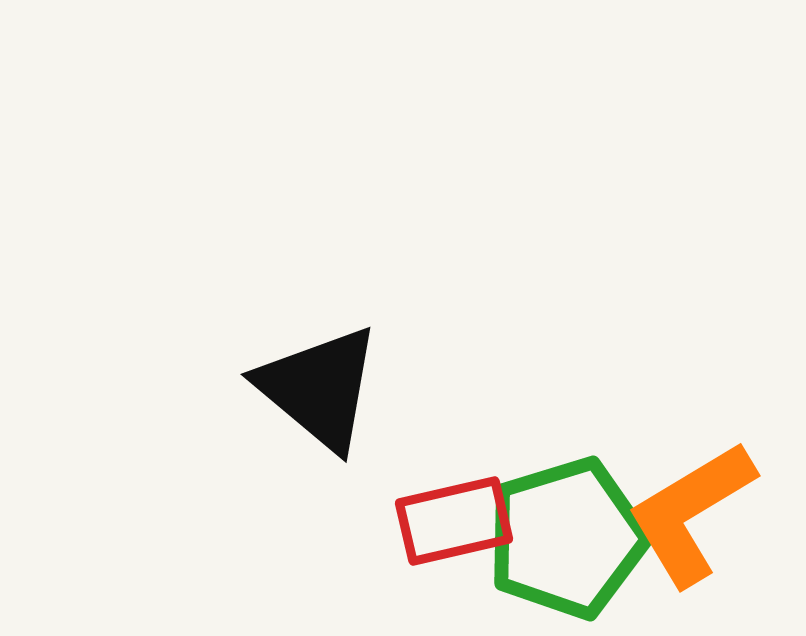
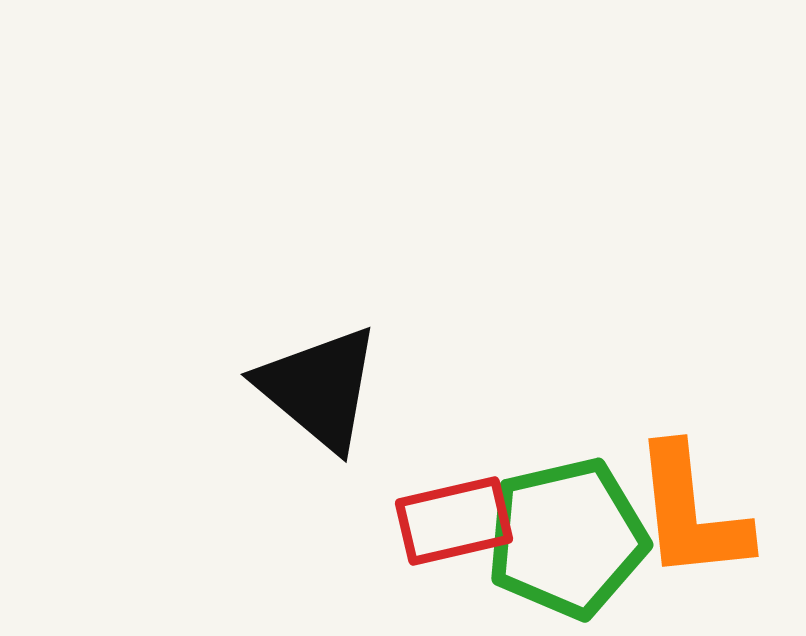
orange L-shape: rotated 65 degrees counterclockwise
green pentagon: rotated 4 degrees clockwise
